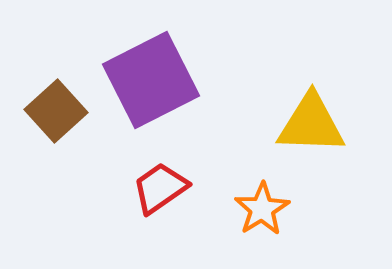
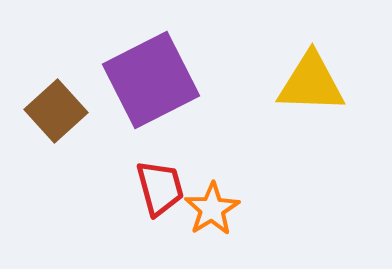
yellow triangle: moved 41 px up
red trapezoid: rotated 110 degrees clockwise
orange star: moved 50 px left
